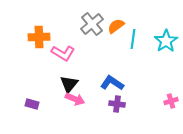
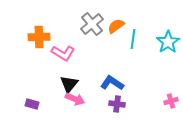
cyan star: moved 2 px right, 1 px down
